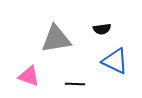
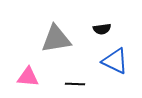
pink triangle: moved 1 px left, 1 px down; rotated 15 degrees counterclockwise
